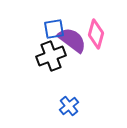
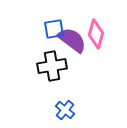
black cross: moved 1 px right, 10 px down; rotated 12 degrees clockwise
blue cross: moved 4 px left, 4 px down; rotated 12 degrees counterclockwise
